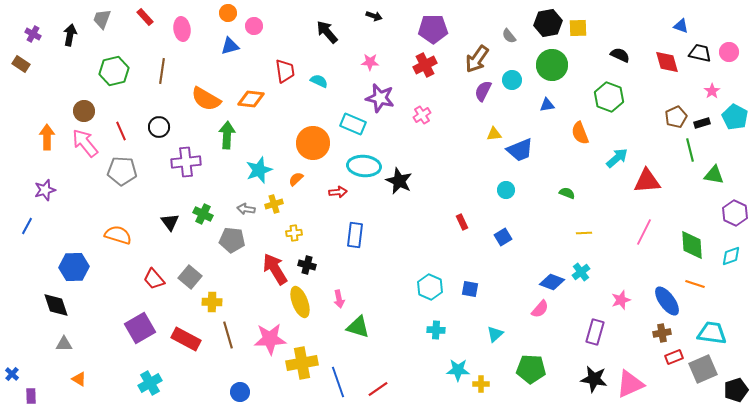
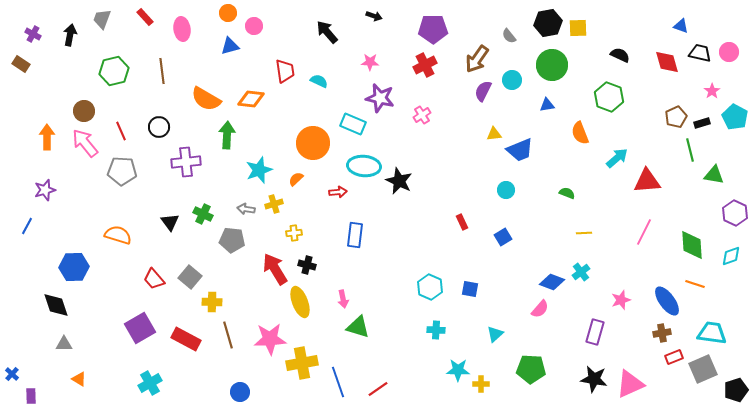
brown line at (162, 71): rotated 15 degrees counterclockwise
pink arrow at (339, 299): moved 4 px right
